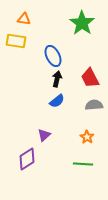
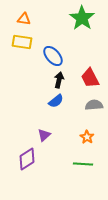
green star: moved 5 px up
yellow rectangle: moved 6 px right, 1 px down
blue ellipse: rotated 15 degrees counterclockwise
black arrow: moved 2 px right, 1 px down
blue semicircle: moved 1 px left
